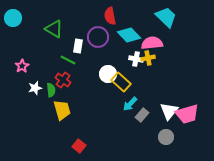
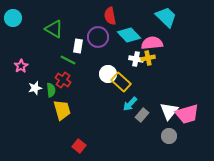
pink star: moved 1 px left
gray circle: moved 3 px right, 1 px up
